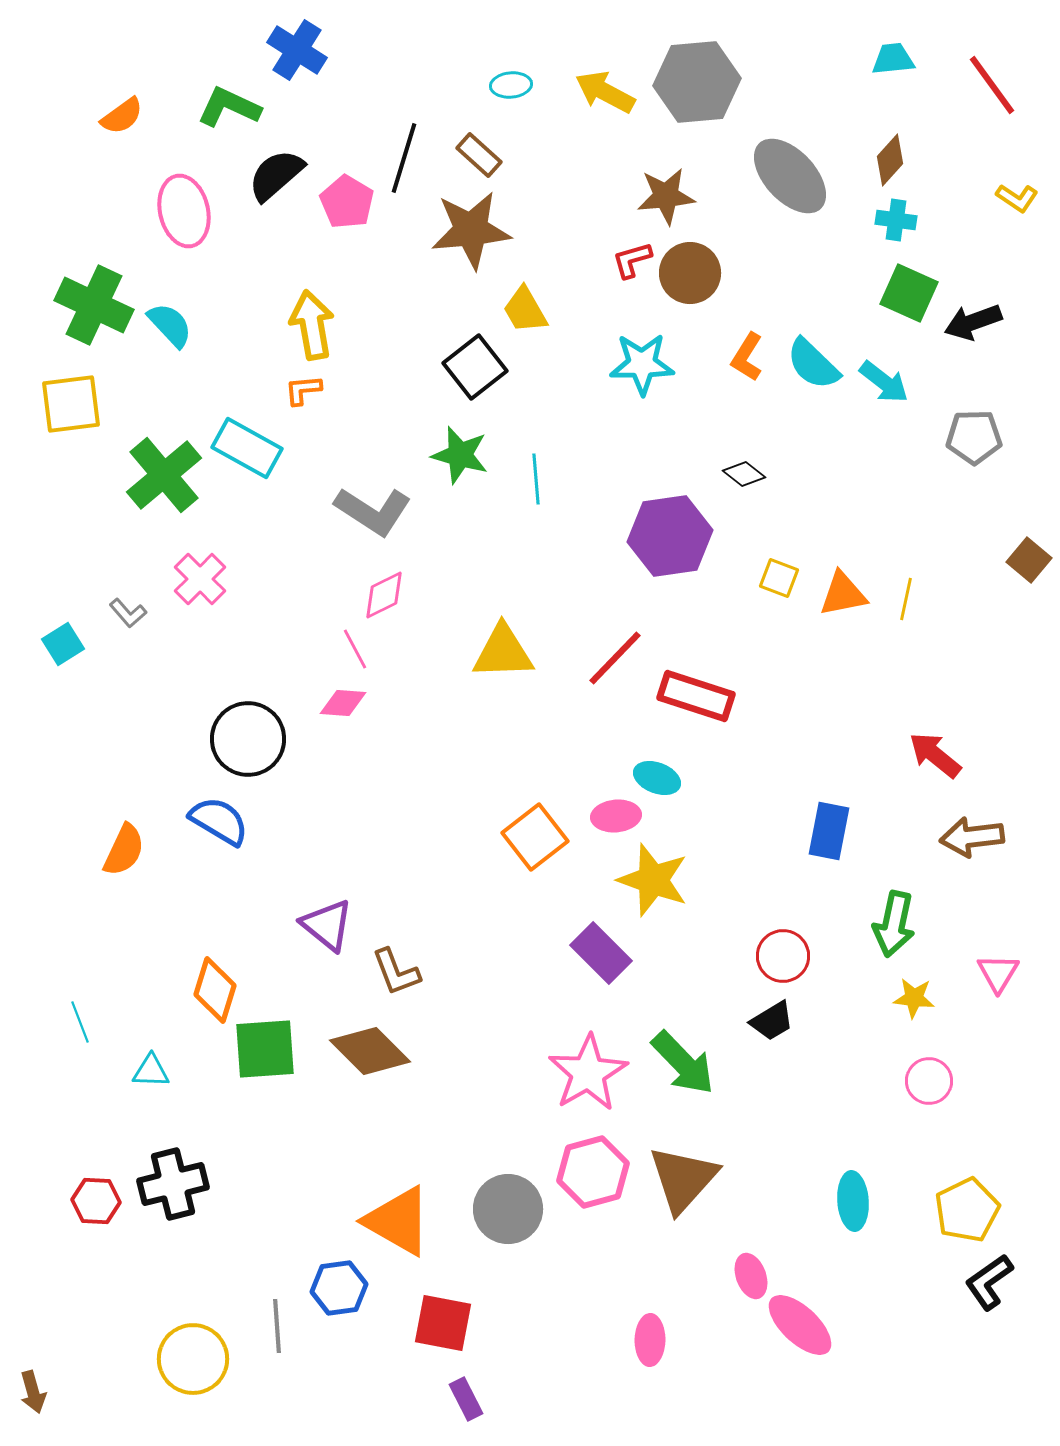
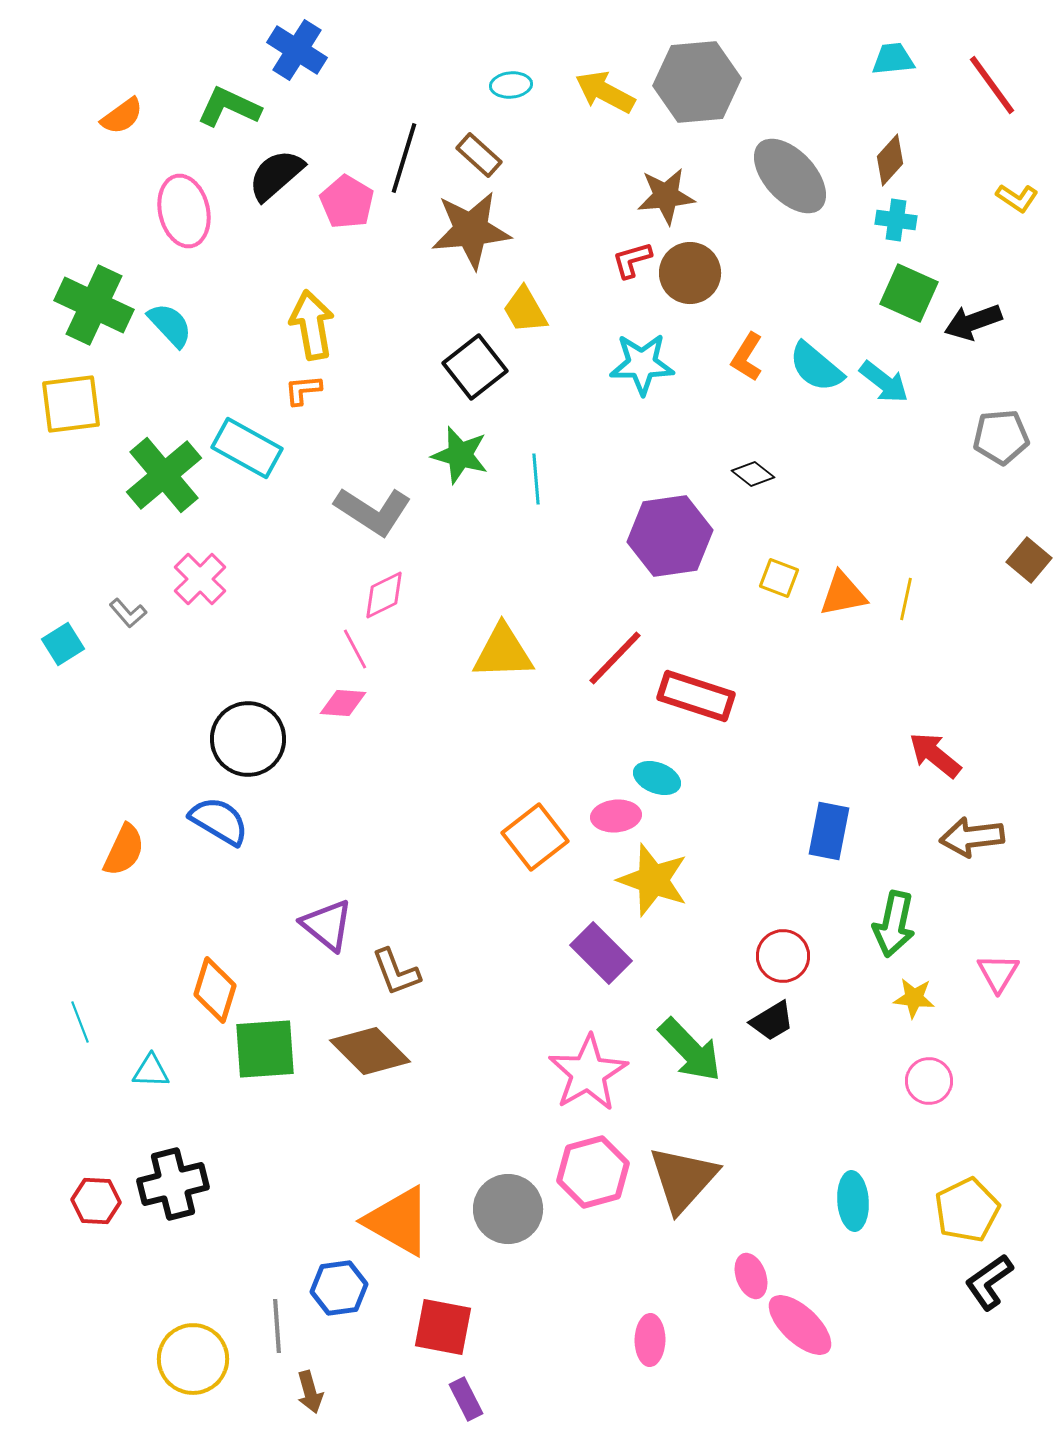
cyan semicircle at (813, 364): moved 3 px right, 3 px down; rotated 4 degrees counterclockwise
gray pentagon at (974, 437): moved 27 px right; rotated 4 degrees counterclockwise
black diamond at (744, 474): moved 9 px right
green arrow at (683, 1063): moved 7 px right, 13 px up
red square at (443, 1323): moved 4 px down
brown arrow at (33, 1392): moved 277 px right
